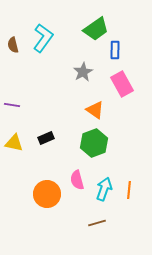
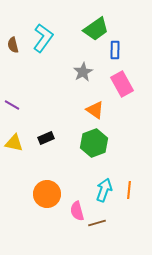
purple line: rotated 21 degrees clockwise
pink semicircle: moved 31 px down
cyan arrow: moved 1 px down
